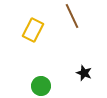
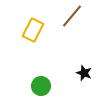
brown line: rotated 65 degrees clockwise
